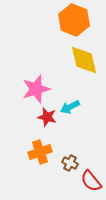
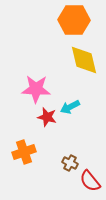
orange hexagon: rotated 20 degrees counterclockwise
pink star: rotated 20 degrees clockwise
orange cross: moved 16 px left
red semicircle: moved 1 px left
